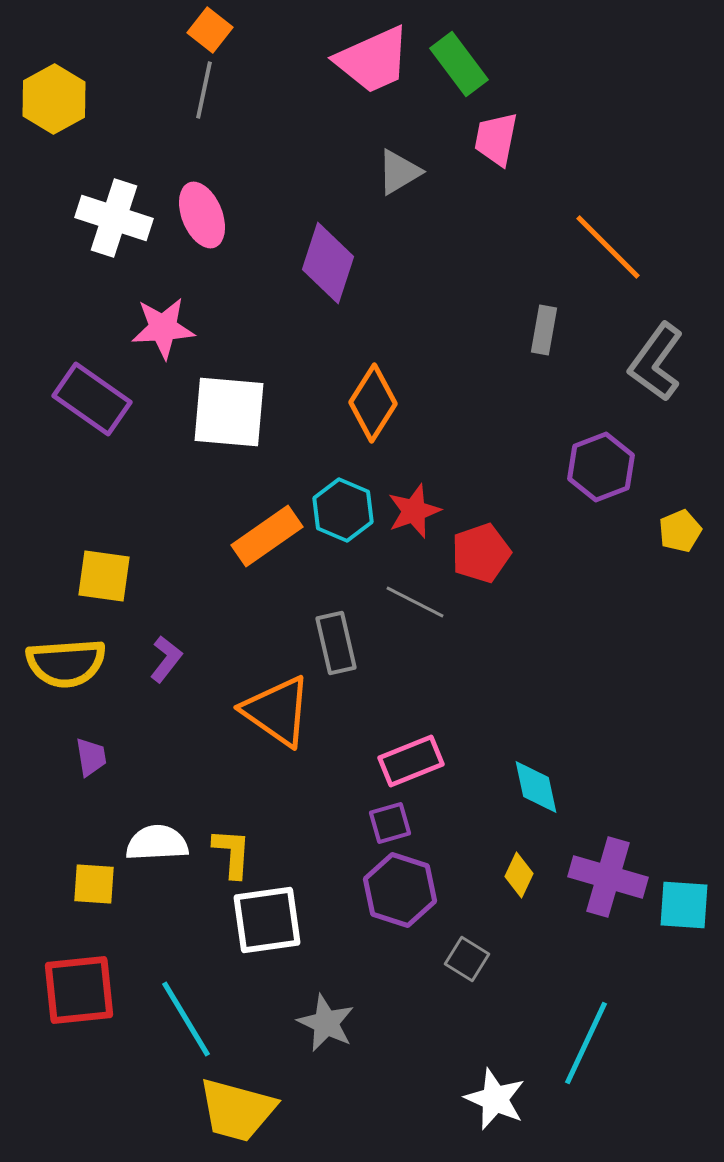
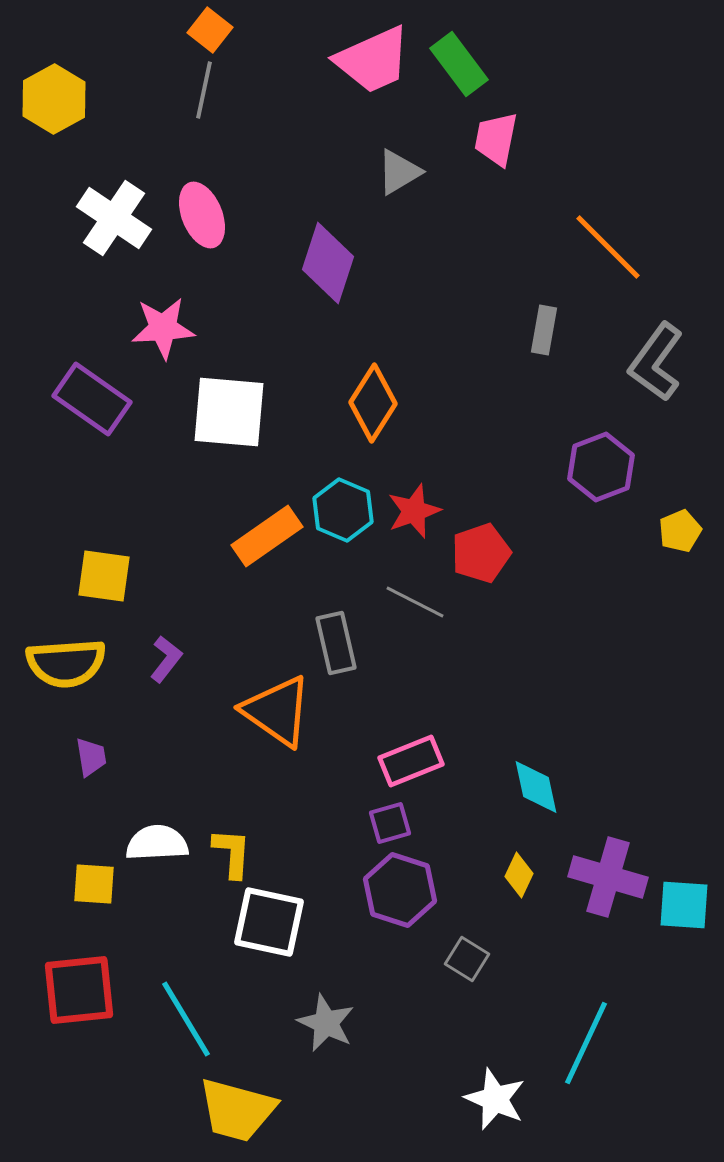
white cross at (114, 218): rotated 16 degrees clockwise
white square at (267, 920): moved 2 px right, 2 px down; rotated 20 degrees clockwise
